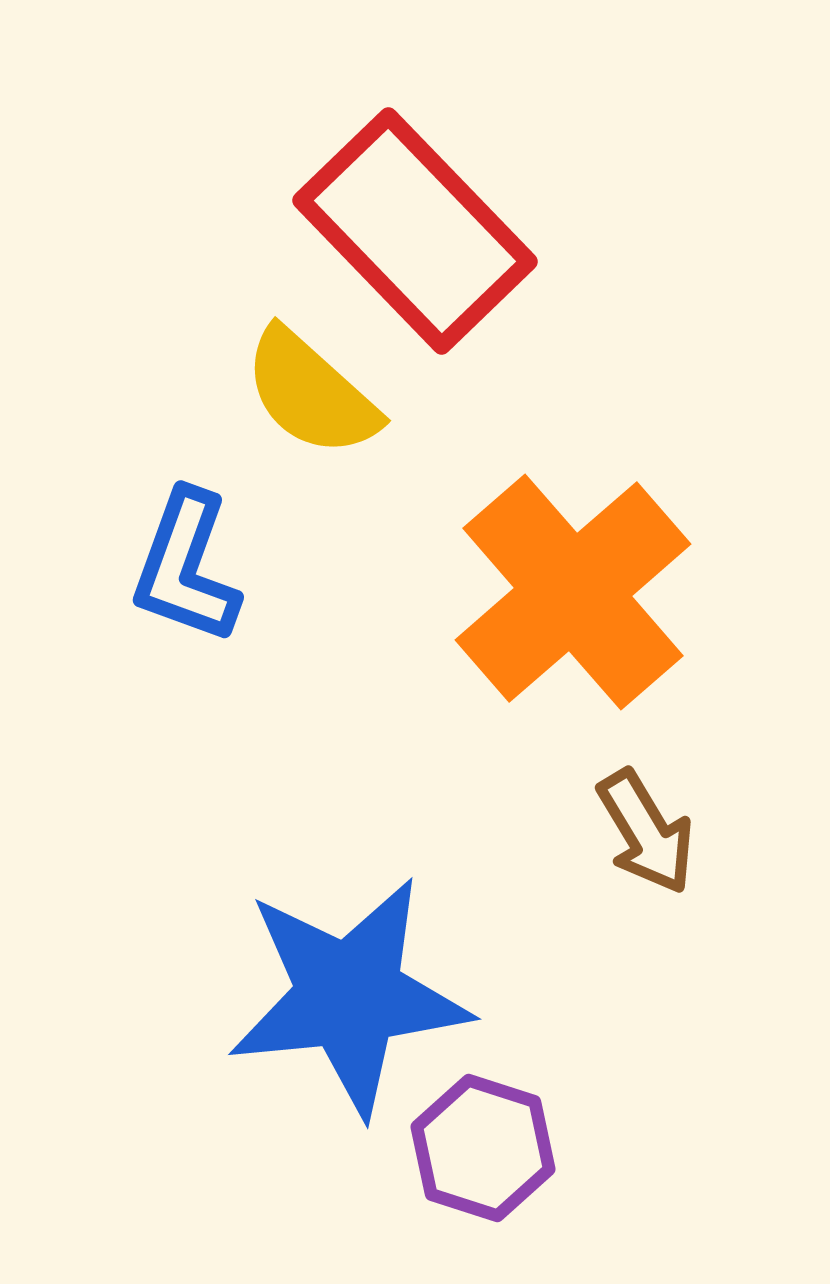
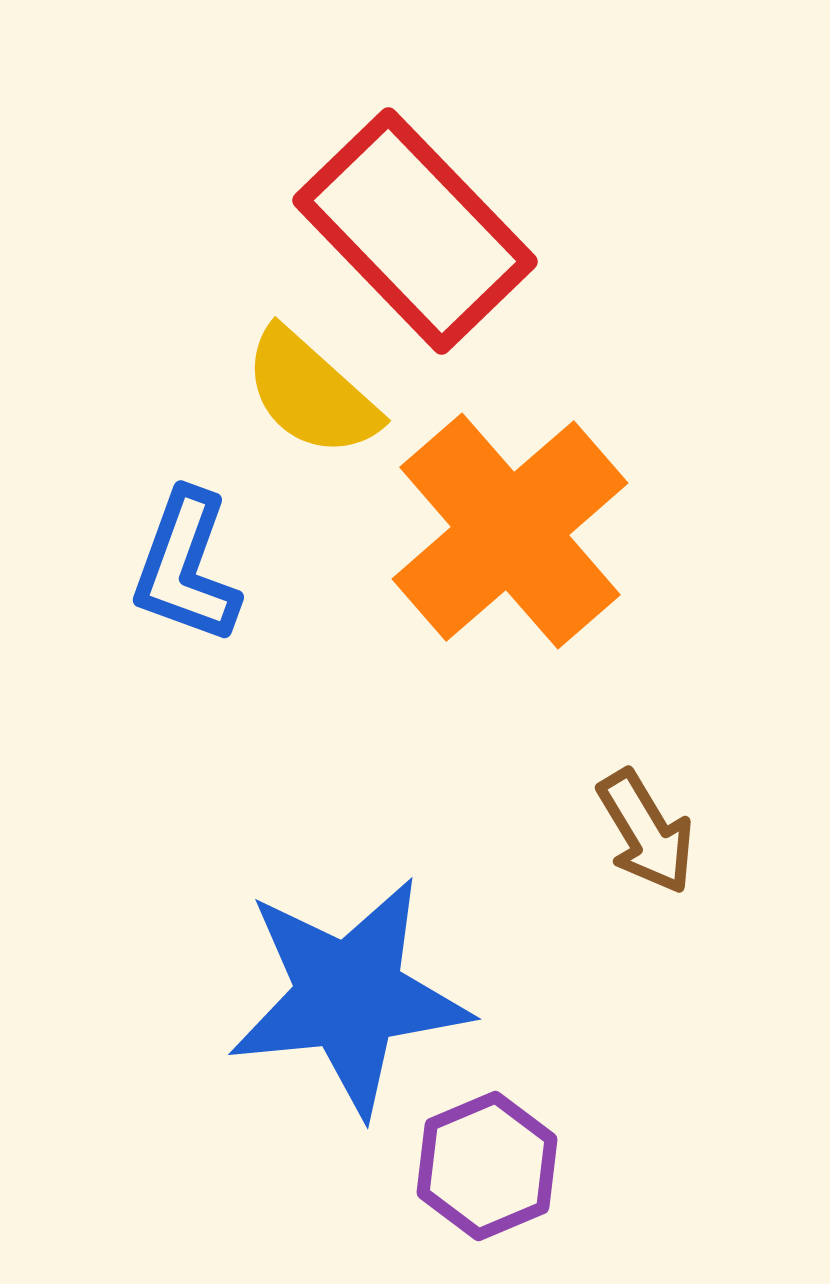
orange cross: moved 63 px left, 61 px up
purple hexagon: moved 4 px right, 18 px down; rotated 19 degrees clockwise
